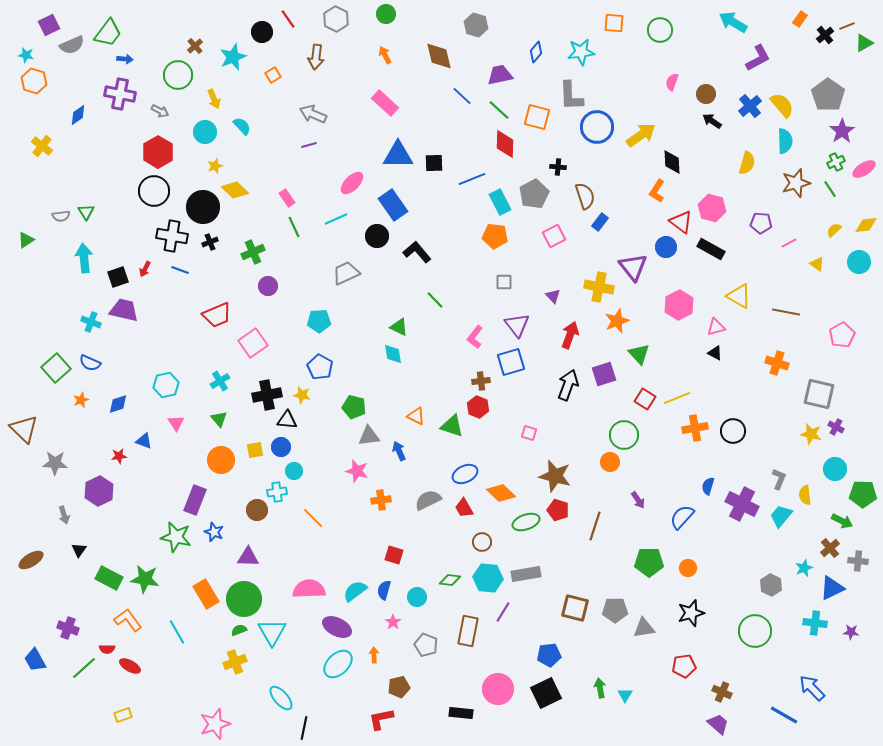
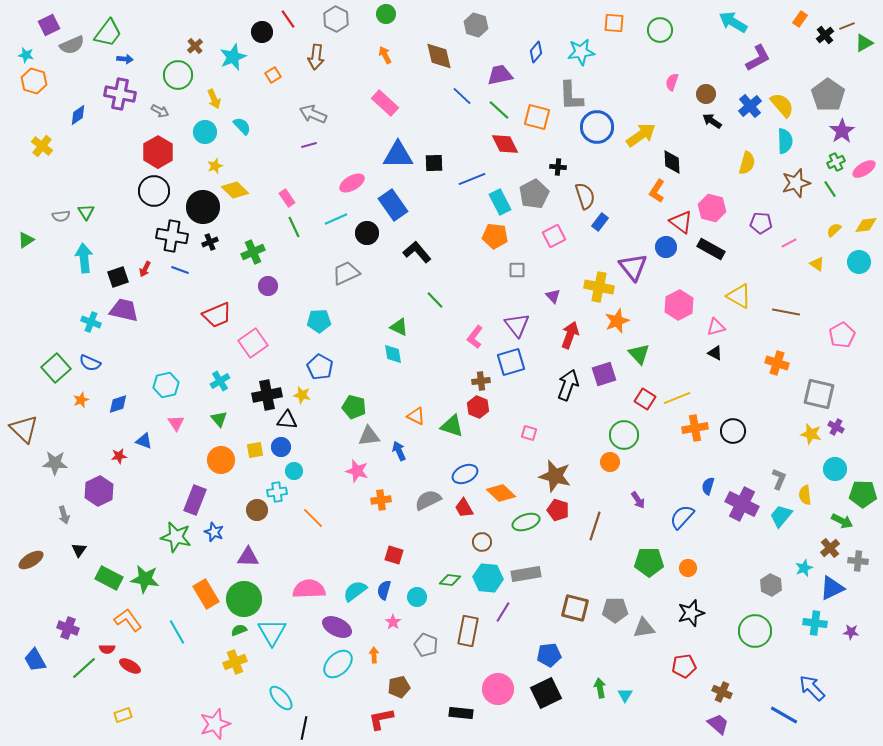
red diamond at (505, 144): rotated 28 degrees counterclockwise
pink ellipse at (352, 183): rotated 15 degrees clockwise
black circle at (377, 236): moved 10 px left, 3 px up
gray square at (504, 282): moved 13 px right, 12 px up
